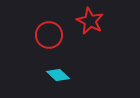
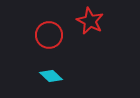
cyan diamond: moved 7 px left, 1 px down
